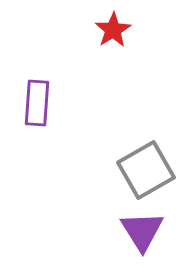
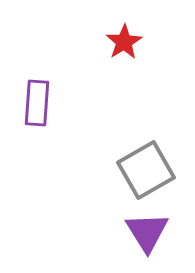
red star: moved 11 px right, 12 px down
purple triangle: moved 5 px right, 1 px down
